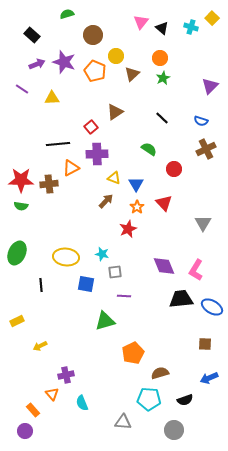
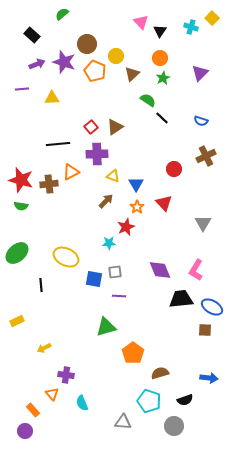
green semicircle at (67, 14): moved 5 px left; rotated 24 degrees counterclockwise
pink triangle at (141, 22): rotated 21 degrees counterclockwise
black triangle at (162, 28): moved 2 px left, 3 px down; rotated 24 degrees clockwise
brown circle at (93, 35): moved 6 px left, 9 px down
purple triangle at (210, 86): moved 10 px left, 13 px up
purple line at (22, 89): rotated 40 degrees counterclockwise
brown triangle at (115, 112): moved 15 px down
green semicircle at (149, 149): moved 1 px left, 49 px up
brown cross at (206, 149): moved 7 px down
orange triangle at (71, 168): moved 4 px down
yellow triangle at (114, 178): moved 1 px left, 2 px up
red star at (21, 180): rotated 15 degrees clockwise
red star at (128, 229): moved 2 px left, 2 px up
green ellipse at (17, 253): rotated 25 degrees clockwise
cyan star at (102, 254): moved 7 px right, 11 px up; rotated 16 degrees counterclockwise
yellow ellipse at (66, 257): rotated 20 degrees clockwise
purple diamond at (164, 266): moved 4 px left, 4 px down
blue square at (86, 284): moved 8 px right, 5 px up
purple line at (124, 296): moved 5 px left
green triangle at (105, 321): moved 1 px right, 6 px down
brown square at (205, 344): moved 14 px up
yellow arrow at (40, 346): moved 4 px right, 2 px down
orange pentagon at (133, 353): rotated 10 degrees counterclockwise
purple cross at (66, 375): rotated 21 degrees clockwise
blue arrow at (209, 378): rotated 150 degrees counterclockwise
cyan pentagon at (149, 399): moved 2 px down; rotated 15 degrees clockwise
gray circle at (174, 430): moved 4 px up
